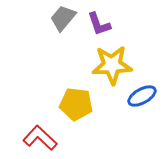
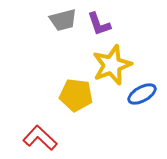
gray trapezoid: moved 2 px down; rotated 144 degrees counterclockwise
yellow star: rotated 18 degrees counterclockwise
blue ellipse: moved 2 px up
yellow pentagon: moved 9 px up
